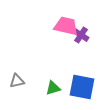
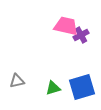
purple cross: rotated 28 degrees clockwise
blue square: rotated 28 degrees counterclockwise
